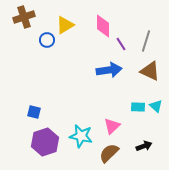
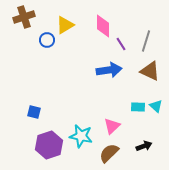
purple hexagon: moved 4 px right, 3 px down
